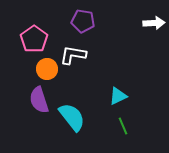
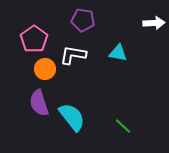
purple pentagon: moved 1 px up
orange circle: moved 2 px left
cyan triangle: moved 43 px up; rotated 36 degrees clockwise
purple semicircle: moved 3 px down
green line: rotated 24 degrees counterclockwise
